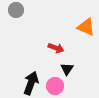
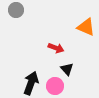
black triangle: rotated 16 degrees counterclockwise
